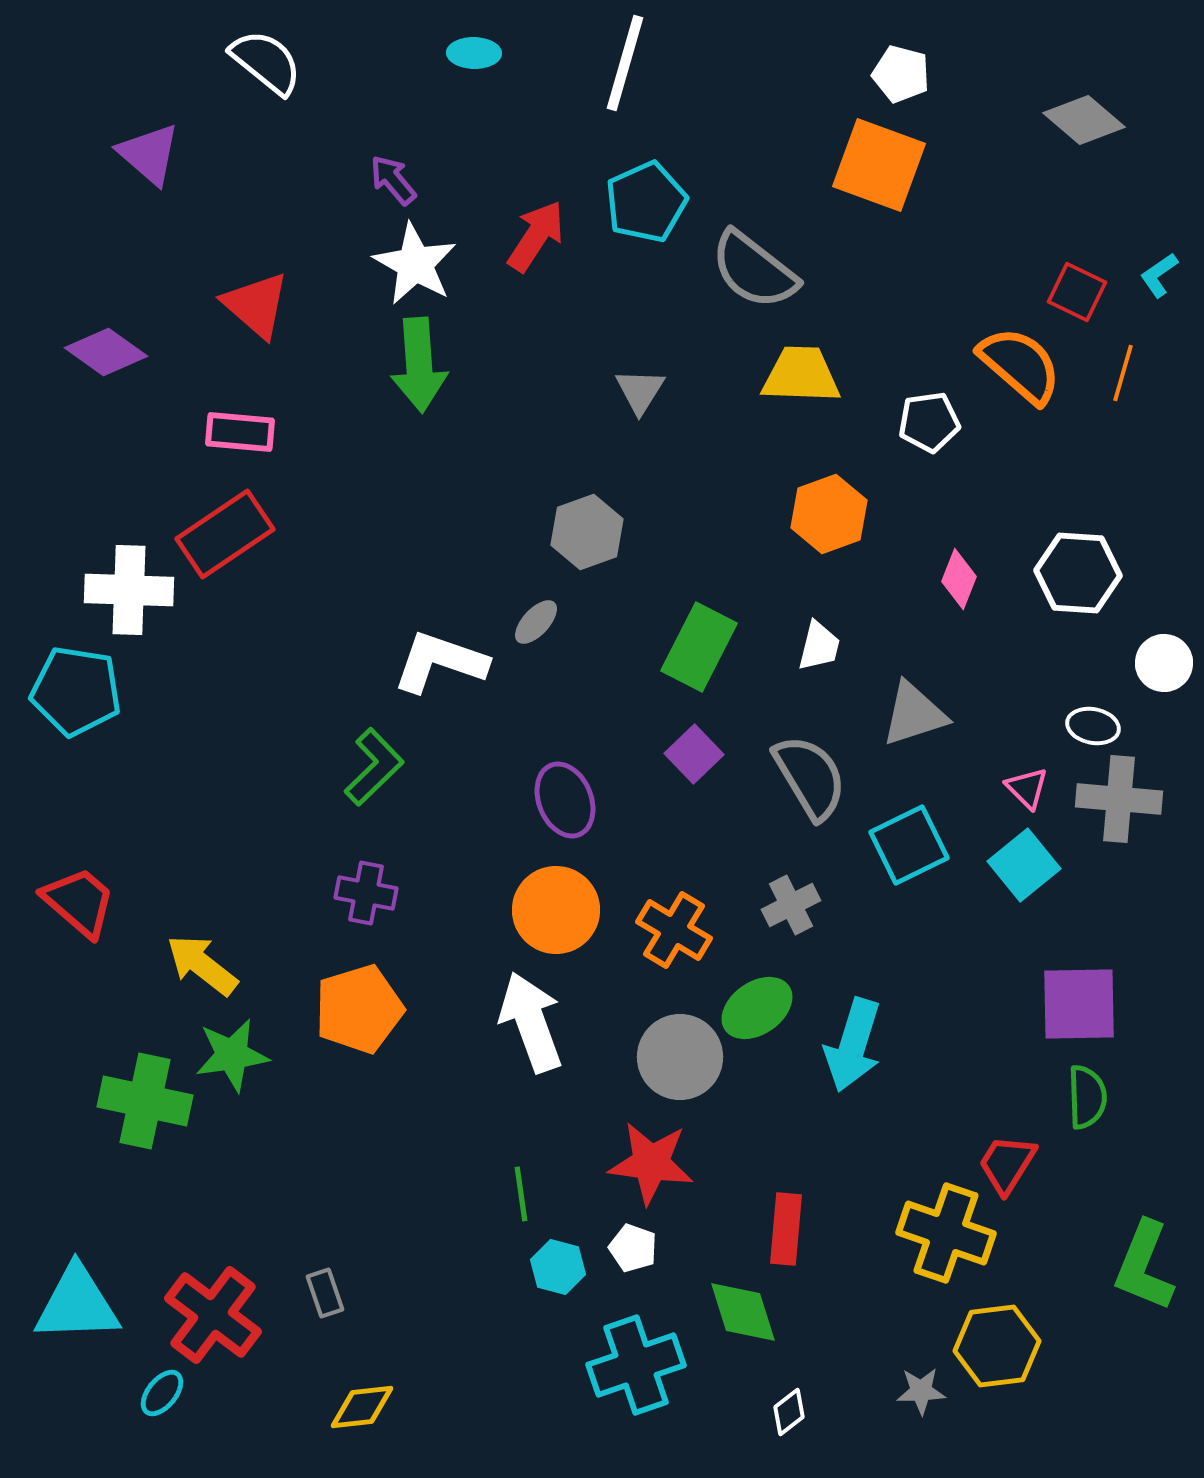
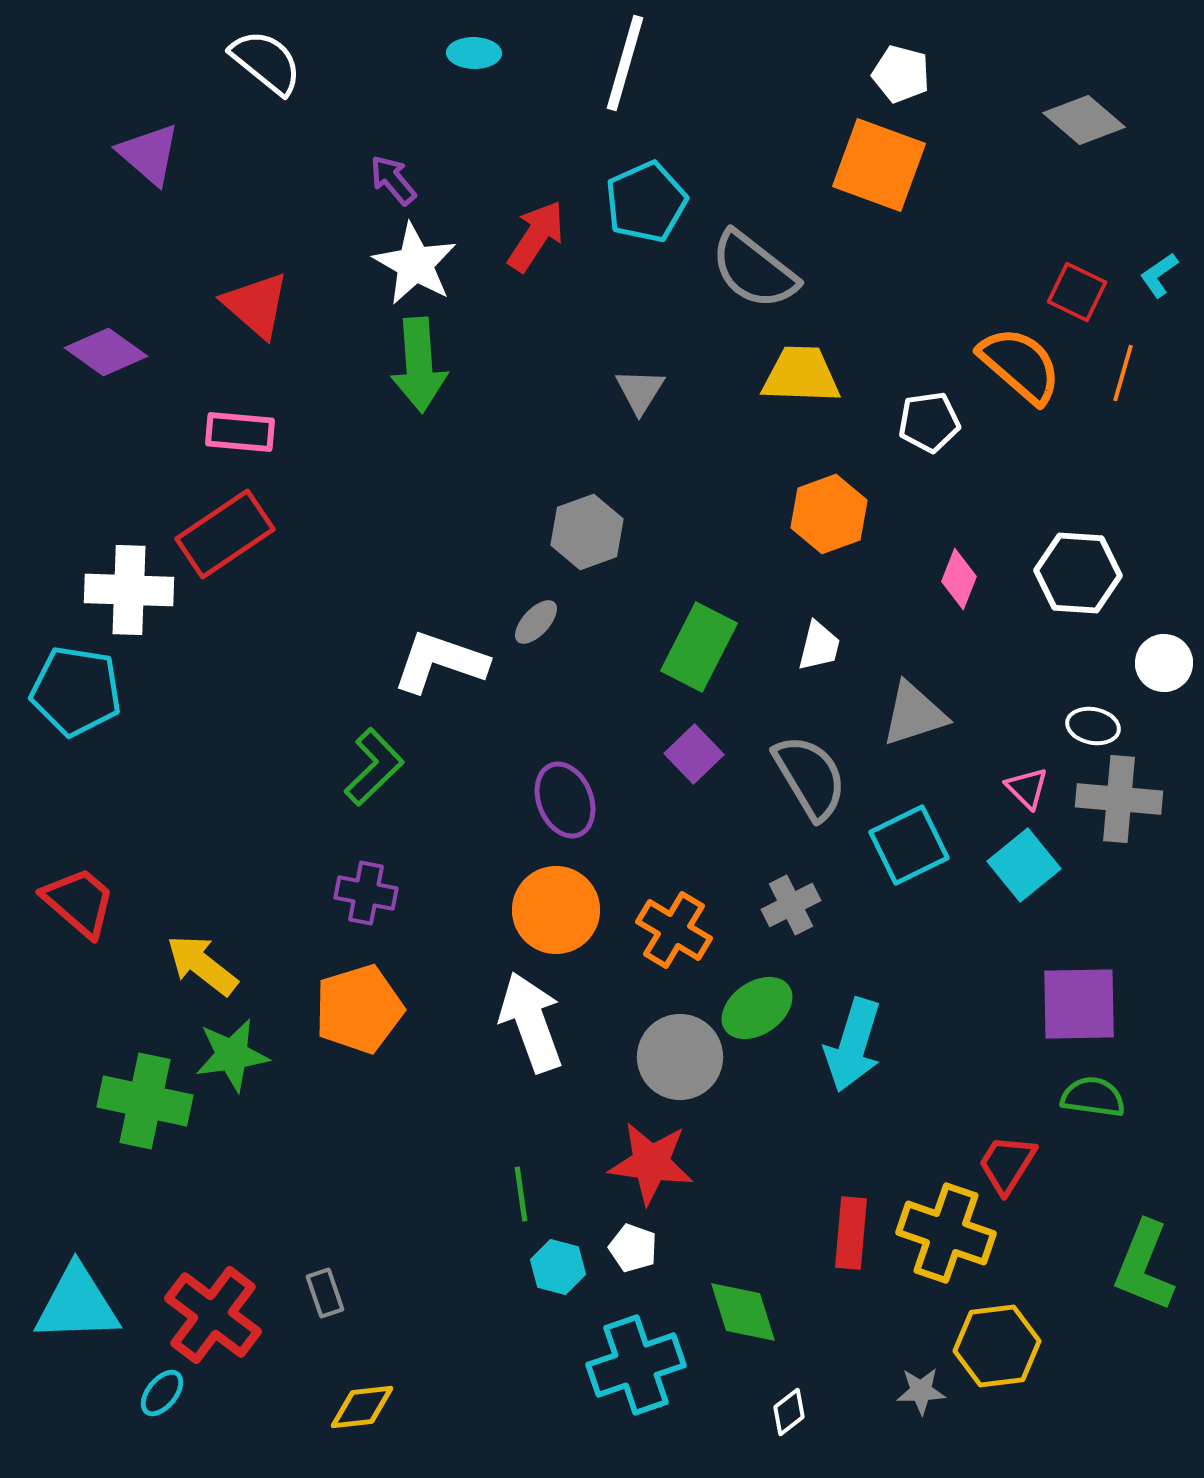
green semicircle at (1087, 1097): moved 6 px right; rotated 80 degrees counterclockwise
red rectangle at (786, 1229): moved 65 px right, 4 px down
